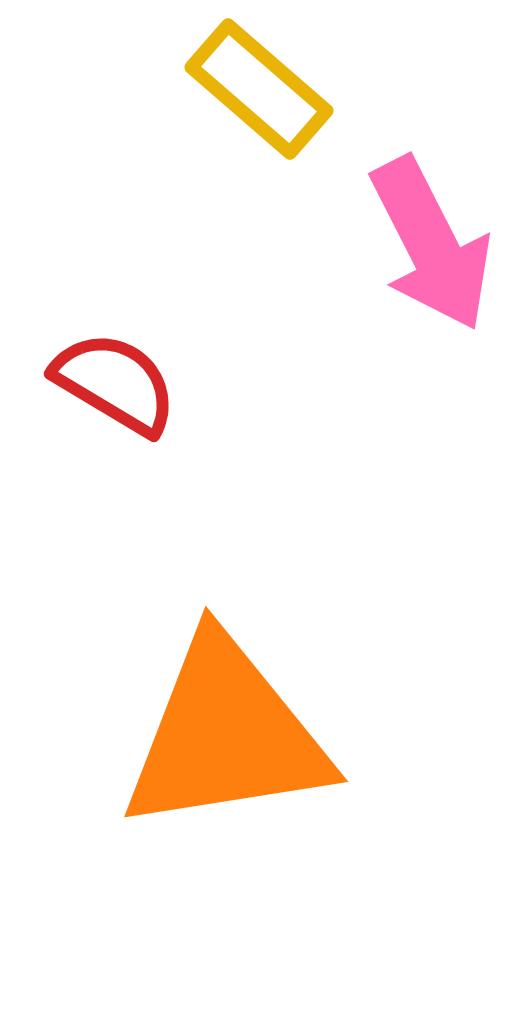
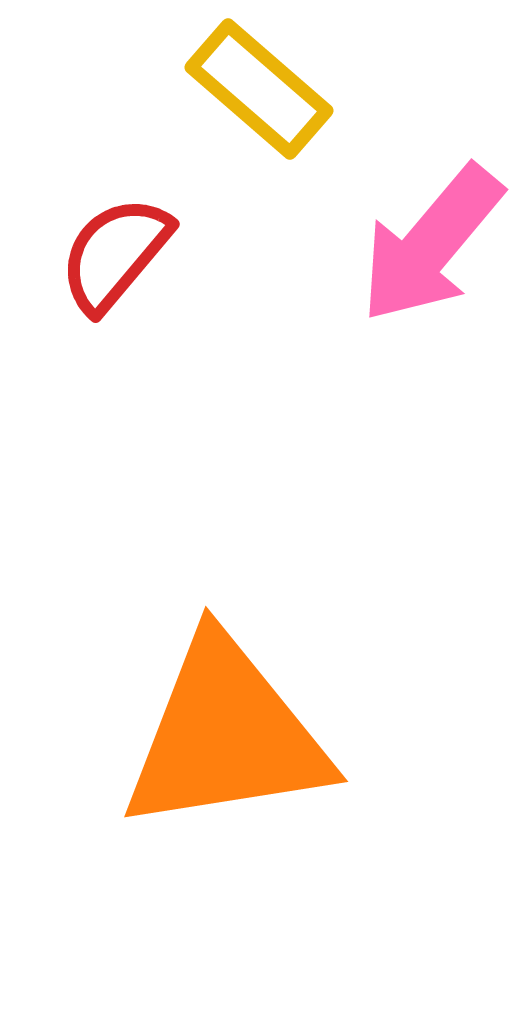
pink arrow: rotated 67 degrees clockwise
red semicircle: moved 129 px up; rotated 81 degrees counterclockwise
